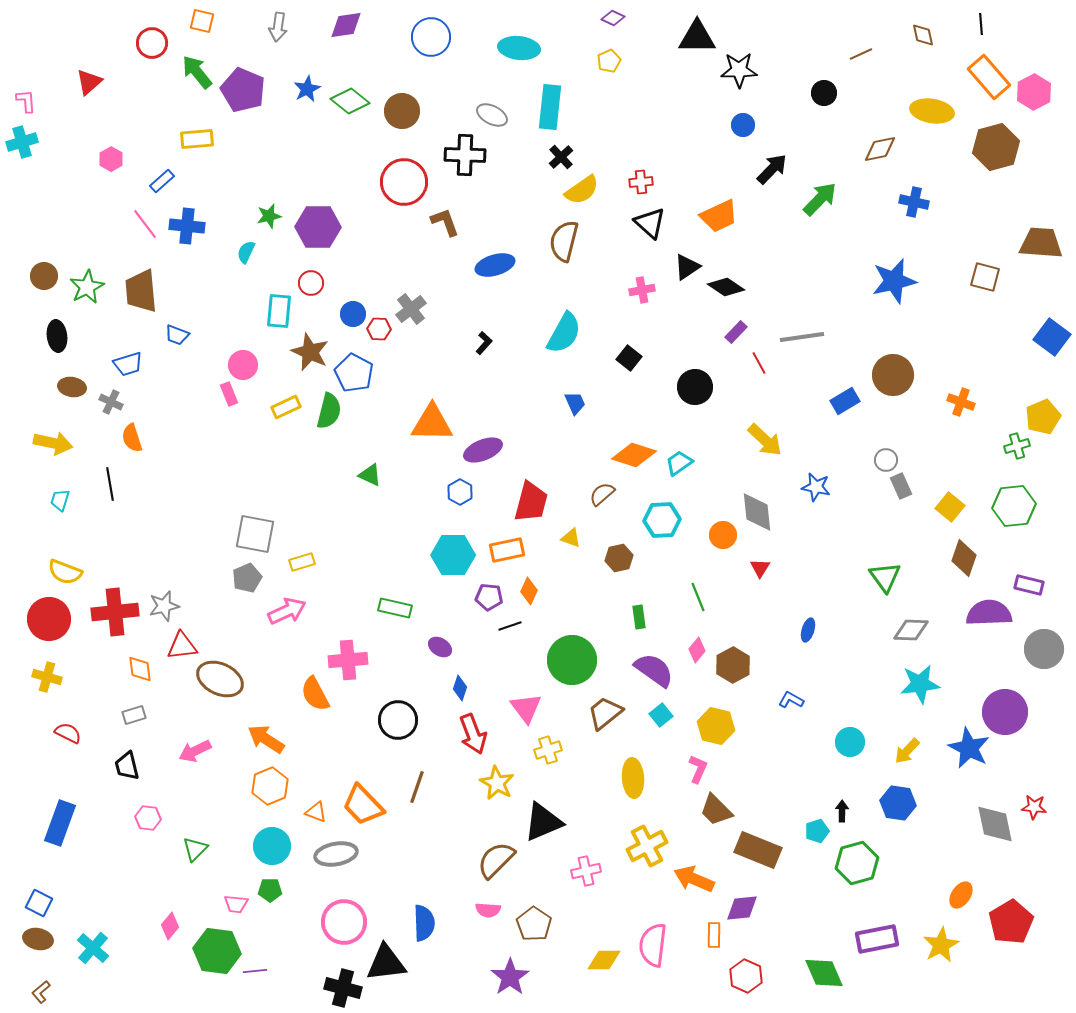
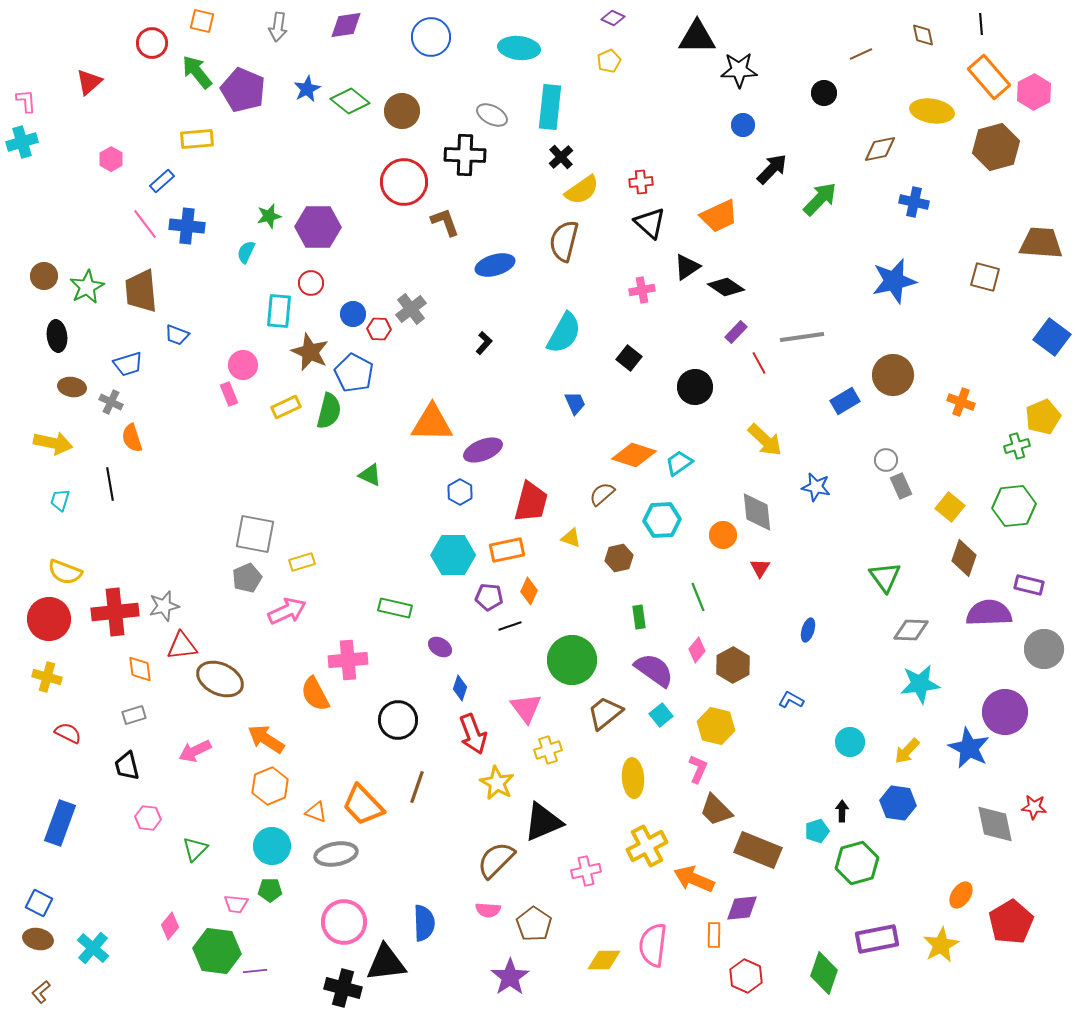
green diamond at (824, 973): rotated 42 degrees clockwise
